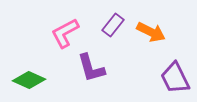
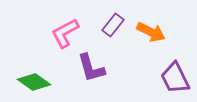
green diamond: moved 5 px right, 2 px down; rotated 12 degrees clockwise
